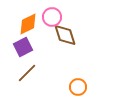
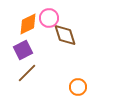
pink circle: moved 3 px left, 1 px down
purple square: moved 3 px down
